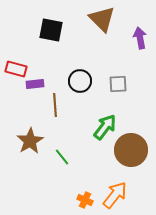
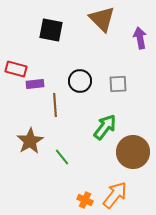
brown circle: moved 2 px right, 2 px down
